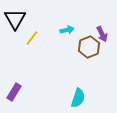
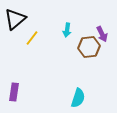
black triangle: rotated 20 degrees clockwise
cyan arrow: rotated 112 degrees clockwise
brown hexagon: rotated 15 degrees clockwise
purple rectangle: rotated 24 degrees counterclockwise
